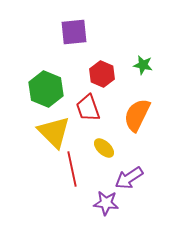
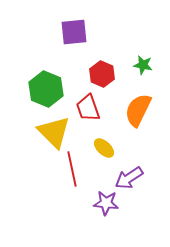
orange semicircle: moved 1 px right, 5 px up
